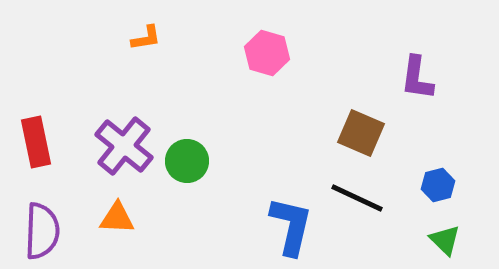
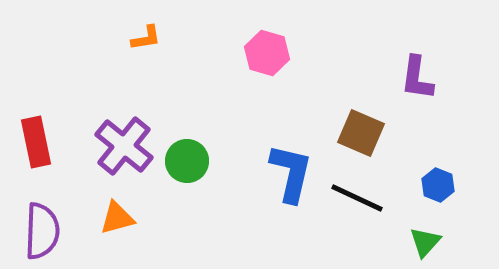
blue hexagon: rotated 24 degrees counterclockwise
orange triangle: rotated 18 degrees counterclockwise
blue L-shape: moved 53 px up
green triangle: moved 20 px left, 2 px down; rotated 28 degrees clockwise
